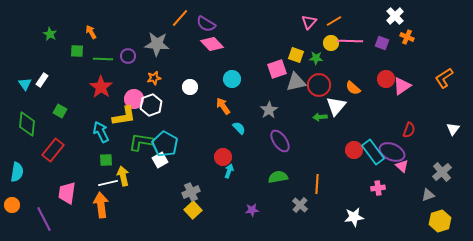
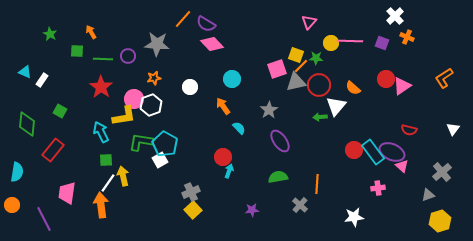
orange line at (180, 18): moved 3 px right, 1 px down
orange line at (334, 21): moved 33 px left, 45 px down; rotated 14 degrees counterclockwise
cyan triangle at (25, 84): moved 12 px up; rotated 32 degrees counterclockwise
red semicircle at (409, 130): rotated 84 degrees clockwise
white line at (108, 183): rotated 42 degrees counterclockwise
